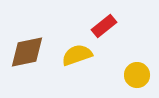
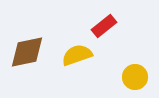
yellow circle: moved 2 px left, 2 px down
